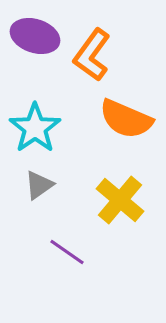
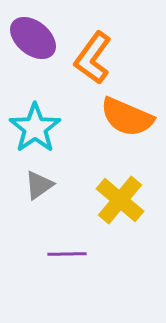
purple ellipse: moved 2 px left, 2 px down; rotated 21 degrees clockwise
orange L-shape: moved 1 px right, 3 px down
orange semicircle: moved 1 px right, 2 px up
purple line: moved 2 px down; rotated 36 degrees counterclockwise
